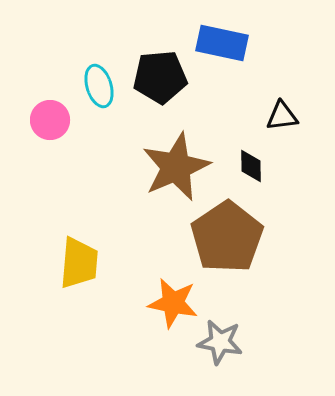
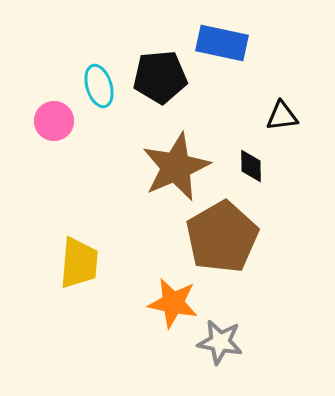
pink circle: moved 4 px right, 1 px down
brown pentagon: moved 5 px left; rotated 4 degrees clockwise
